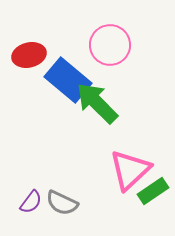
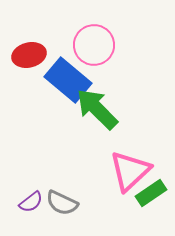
pink circle: moved 16 px left
green arrow: moved 6 px down
pink triangle: moved 1 px down
green rectangle: moved 2 px left, 2 px down
purple semicircle: rotated 15 degrees clockwise
